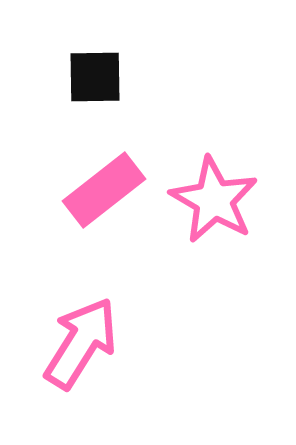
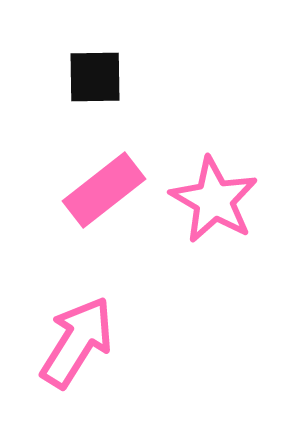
pink arrow: moved 4 px left, 1 px up
